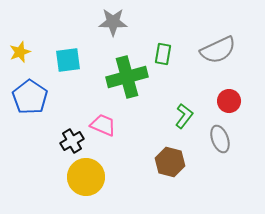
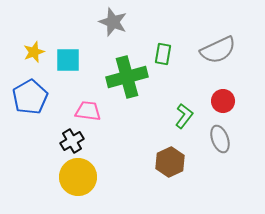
gray star: rotated 20 degrees clockwise
yellow star: moved 14 px right
cyan square: rotated 8 degrees clockwise
blue pentagon: rotated 8 degrees clockwise
red circle: moved 6 px left
pink trapezoid: moved 15 px left, 14 px up; rotated 16 degrees counterclockwise
brown hexagon: rotated 20 degrees clockwise
yellow circle: moved 8 px left
